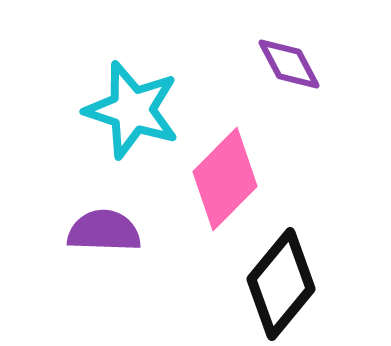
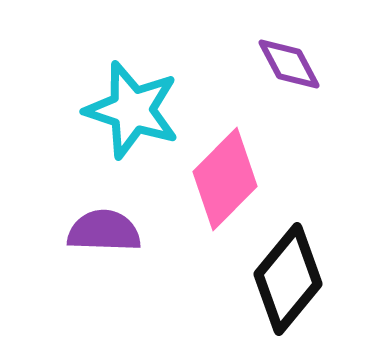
black diamond: moved 7 px right, 5 px up
